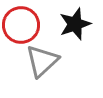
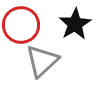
black star: rotated 12 degrees counterclockwise
